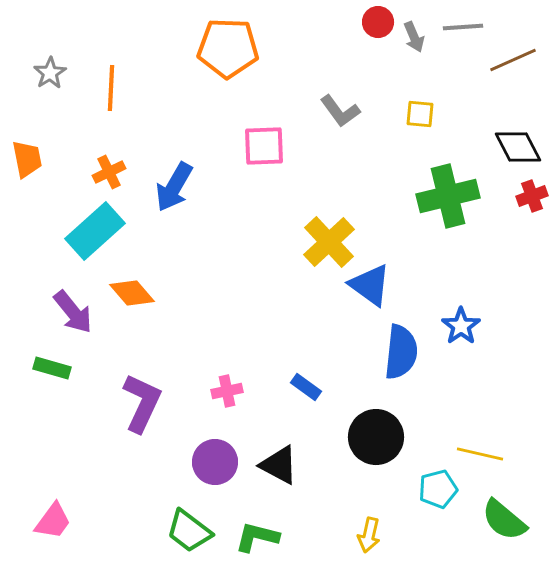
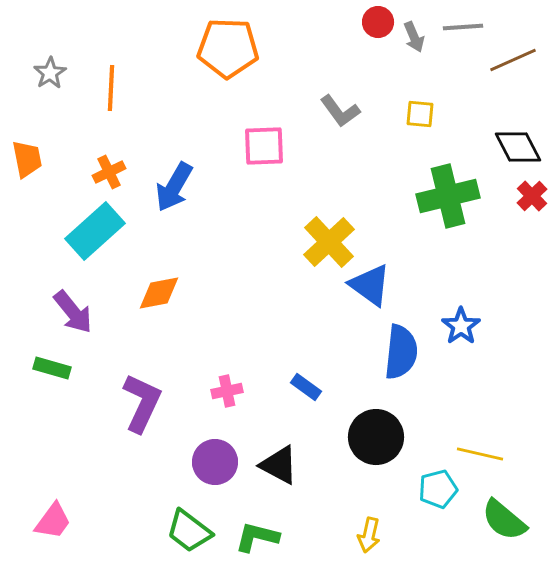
red cross: rotated 24 degrees counterclockwise
orange diamond: moved 27 px right; rotated 60 degrees counterclockwise
